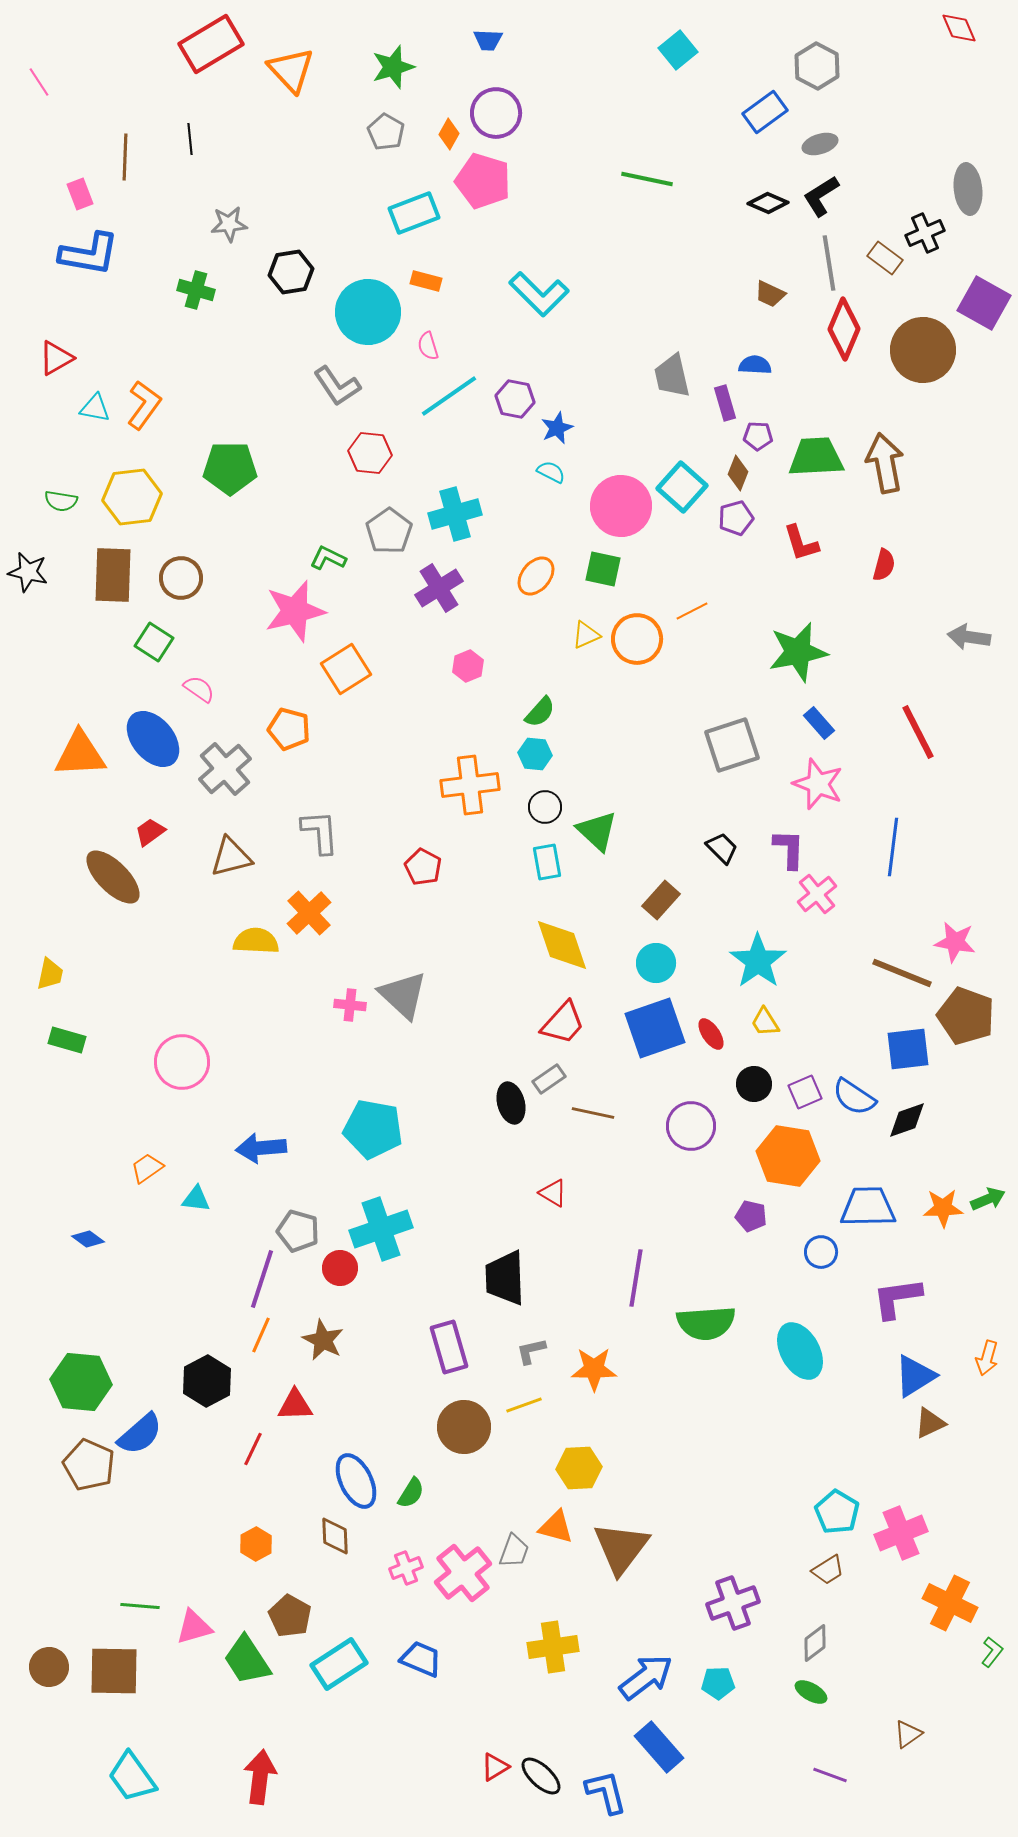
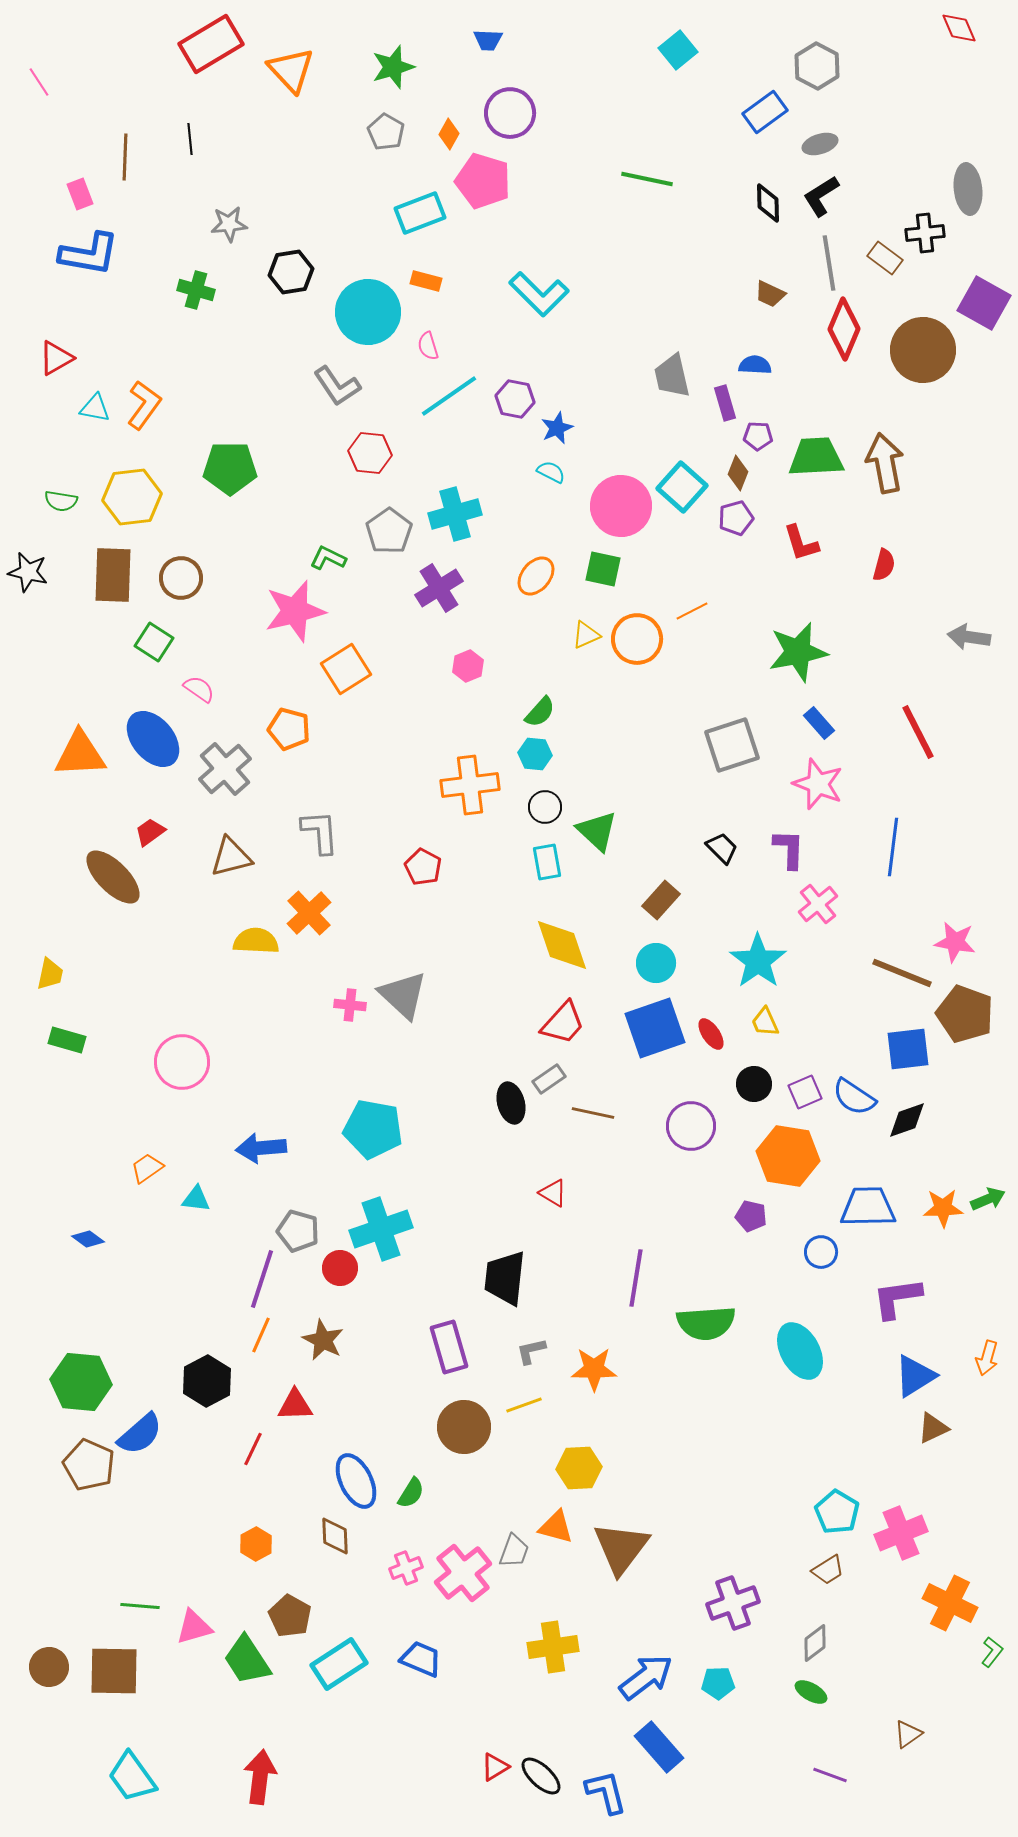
purple circle at (496, 113): moved 14 px right
black diamond at (768, 203): rotated 66 degrees clockwise
cyan rectangle at (414, 213): moved 6 px right
black cross at (925, 233): rotated 18 degrees clockwise
pink cross at (817, 894): moved 1 px right, 10 px down
brown pentagon at (966, 1016): moved 1 px left, 2 px up
yellow trapezoid at (765, 1022): rotated 8 degrees clockwise
black trapezoid at (505, 1278): rotated 8 degrees clockwise
brown triangle at (930, 1423): moved 3 px right, 5 px down
